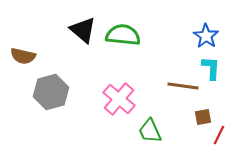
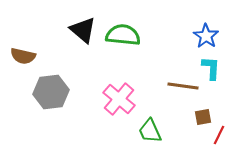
gray hexagon: rotated 8 degrees clockwise
